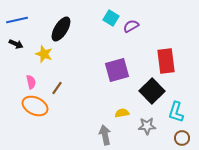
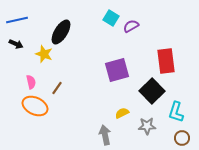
black ellipse: moved 3 px down
yellow semicircle: rotated 16 degrees counterclockwise
